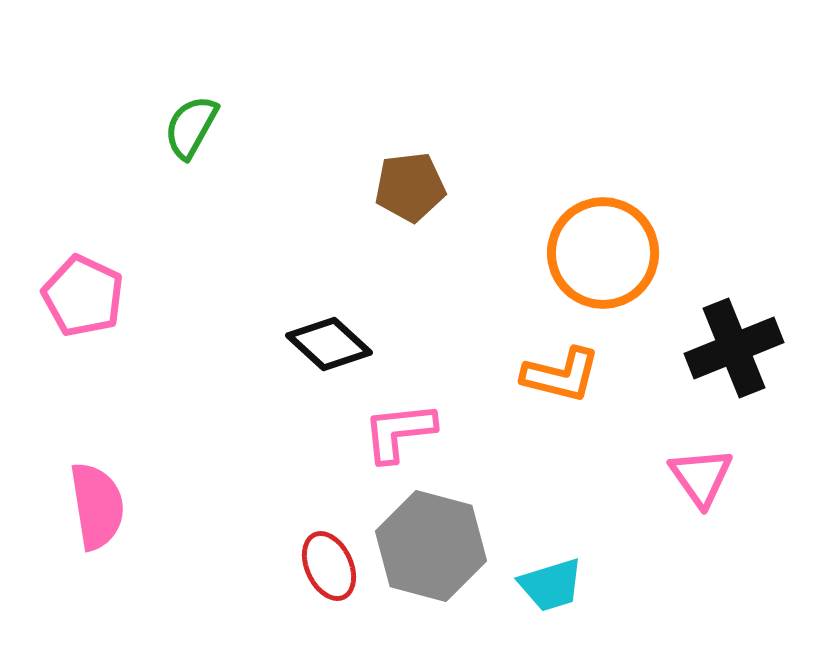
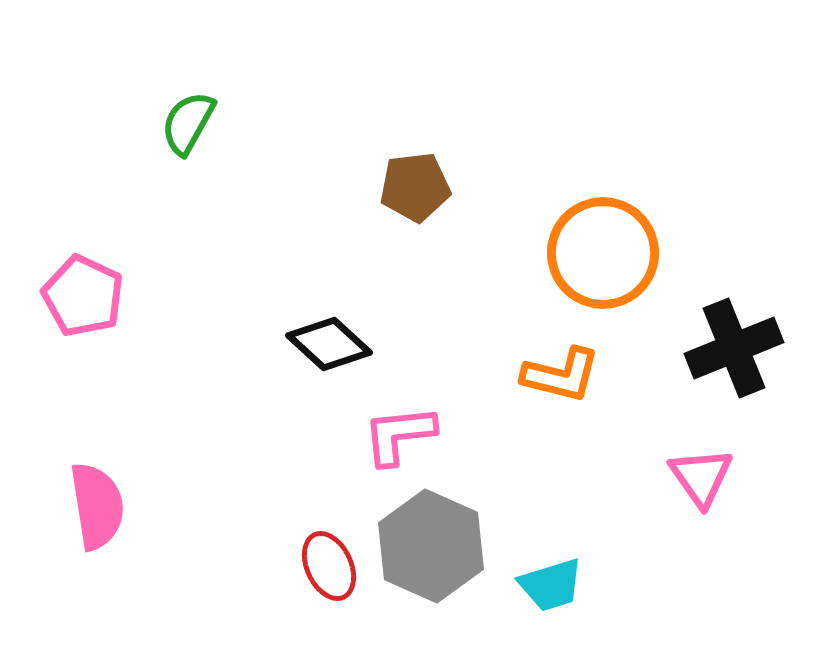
green semicircle: moved 3 px left, 4 px up
brown pentagon: moved 5 px right
pink L-shape: moved 3 px down
gray hexagon: rotated 9 degrees clockwise
